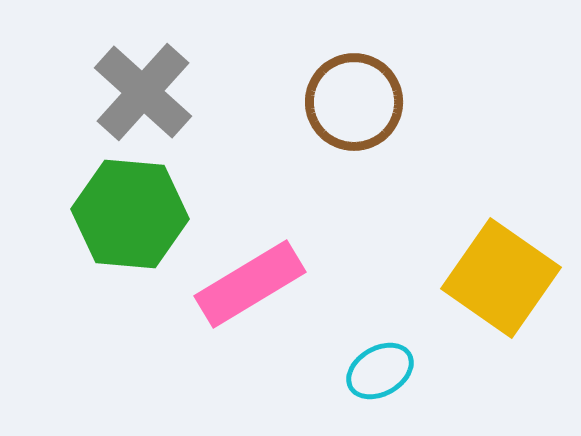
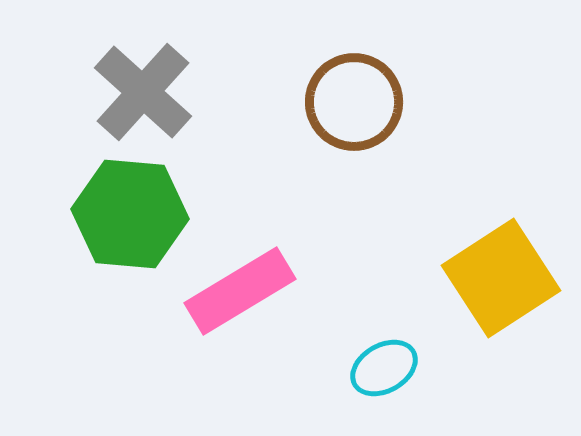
yellow square: rotated 22 degrees clockwise
pink rectangle: moved 10 px left, 7 px down
cyan ellipse: moved 4 px right, 3 px up
